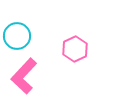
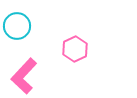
cyan circle: moved 10 px up
